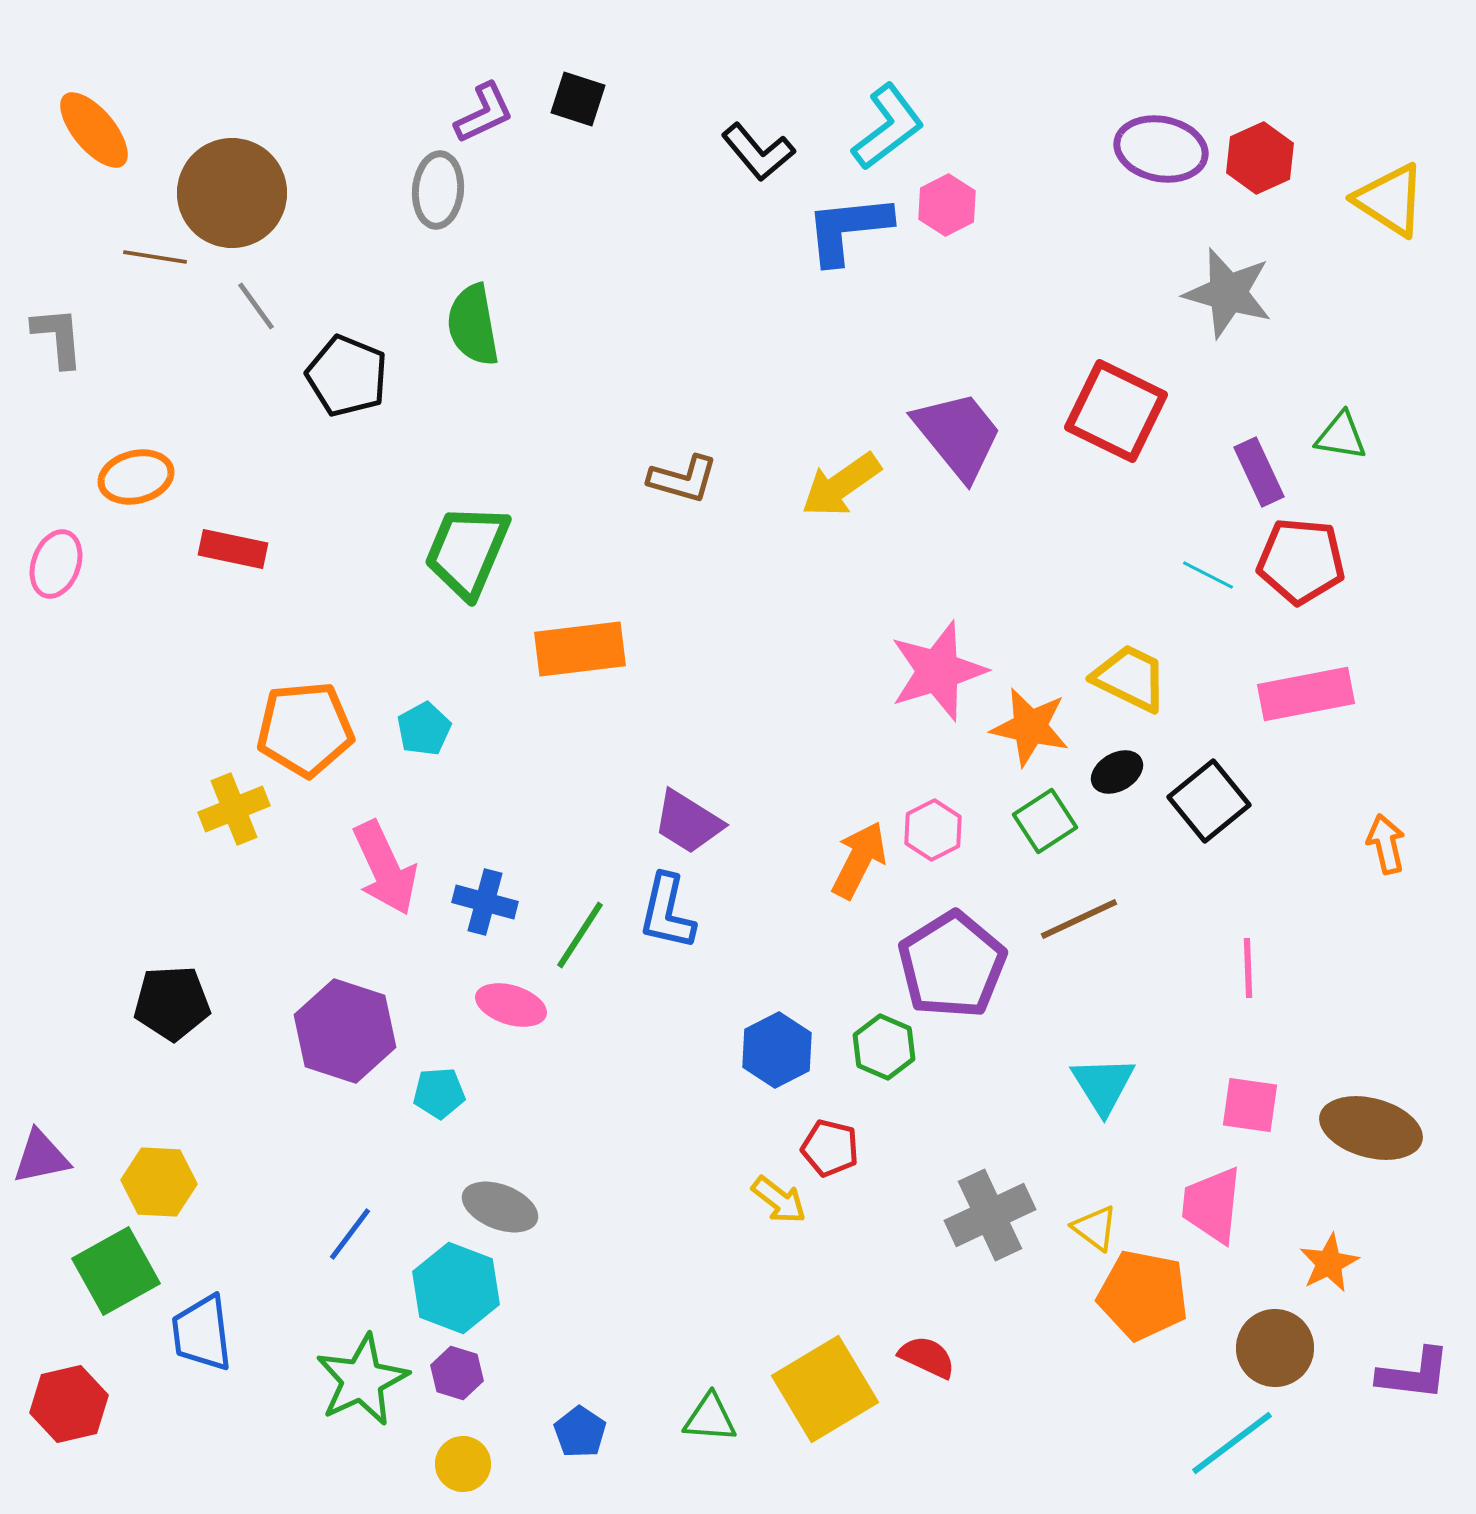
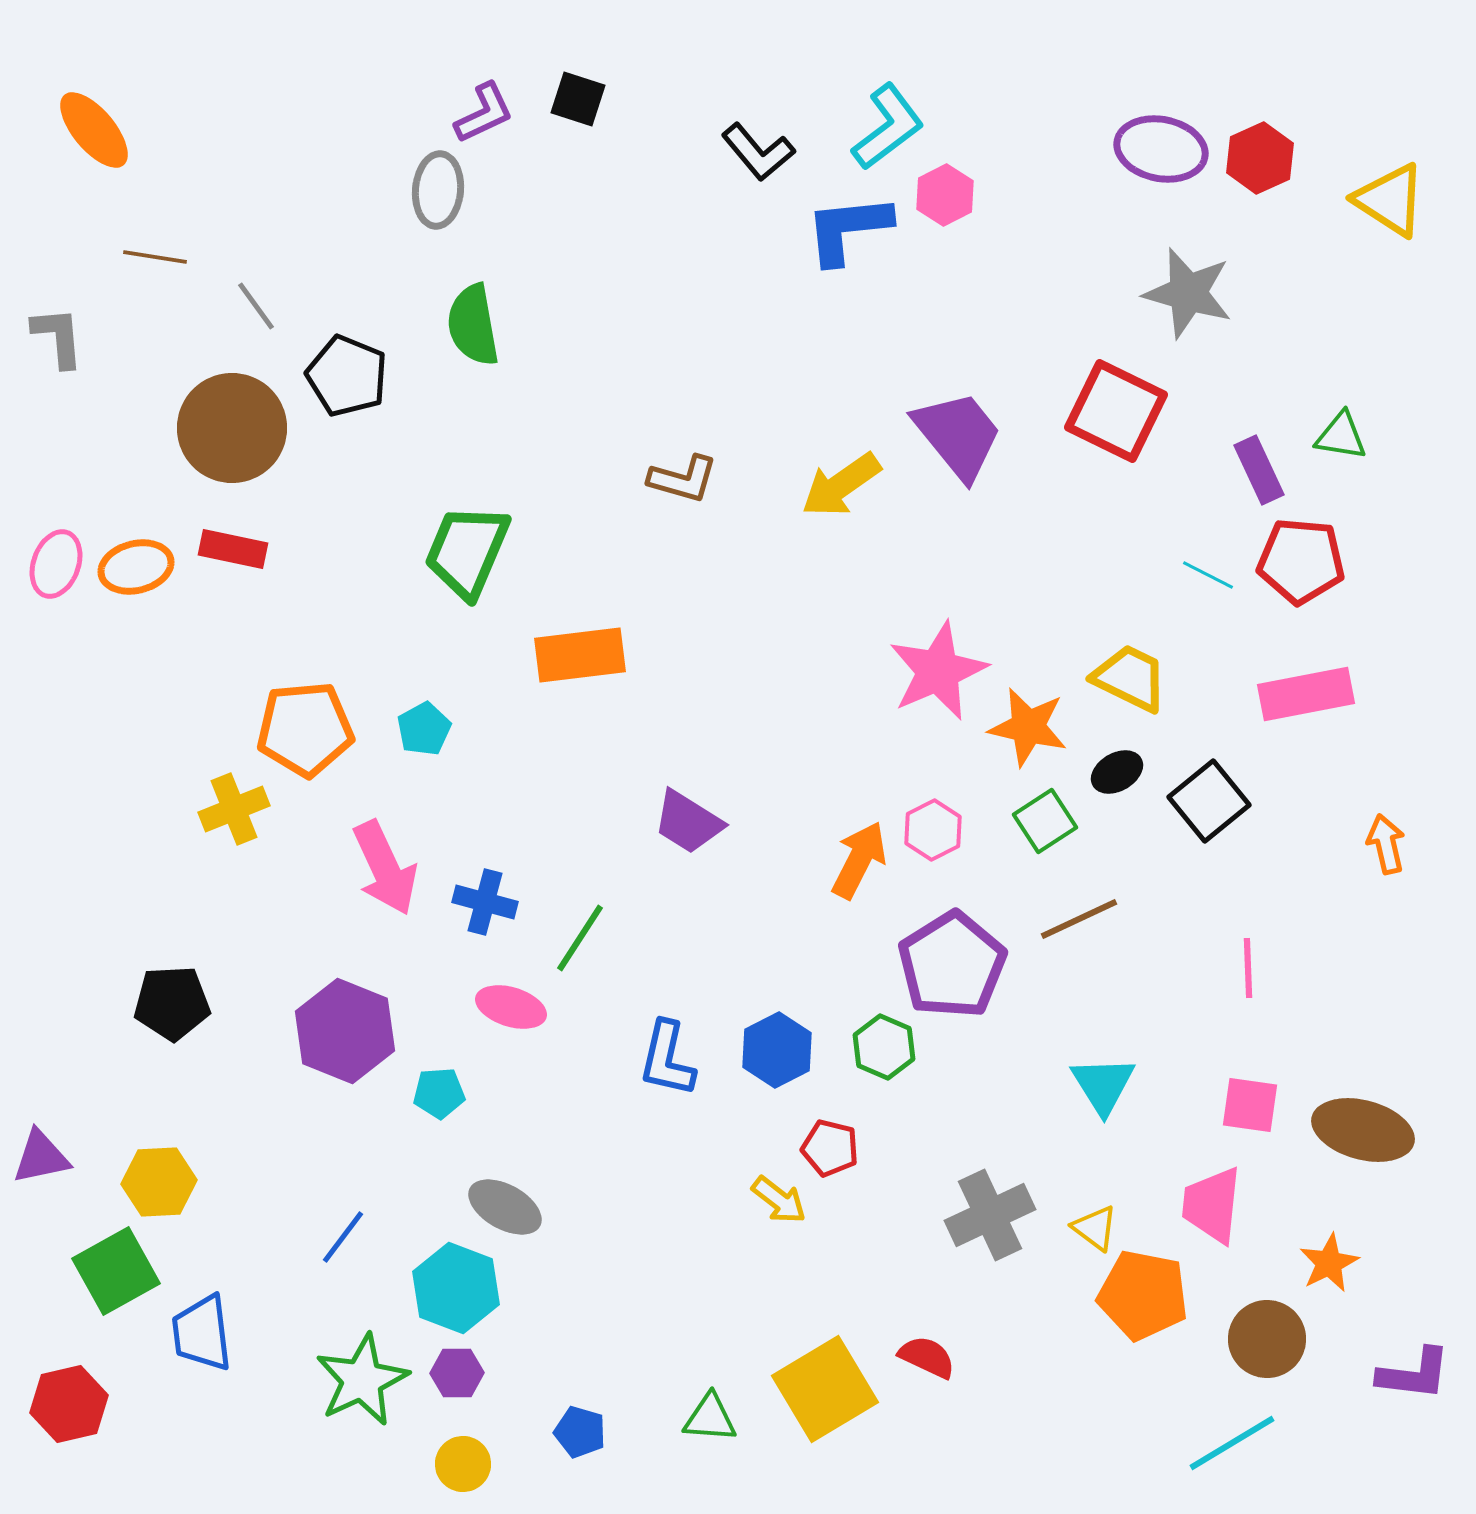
brown circle at (232, 193): moved 235 px down
pink hexagon at (947, 205): moved 2 px left, 10 px up
gray star at (1228, 293): moved 40 px left
purple rectangle at (1259, 472): moved 2 px up
orange ellipse at (136, 477): moved 90 px down
orange rectangle at (580, 649): moved 6 px down
pink star at (938, 671): rotated 6 degrees counterclockwise
orange star at (1030, 727): moved 2 px left
blue L-shape at (667, 912): moved 147 px down
green line at (580, 935): moved 3 px down
pink ellipse at (511, 1005): moved 2 px down
purple hexagon at (345, 1031): rotated 4 degrees clockwise
brown ellipse at (1371, 1128): moved 8 px left, 2 px down
yellow hexagon at (159, 1182): rotated 6 degrees counterclockwise
gray ellipse at (500, 1207): moved 5 px right; rotated 8 degrees clockwise
blue line at (350, 1234): moved 7 px left, 3 px down
brown circle at (1275, 1348): moved 8 px left, 9 px up
purple hexagon at (457, 1373): rotated 18 degrees counterclockwise
blue pentagon at (580, 1432): rotated 18 degrees counterclockwise
cyan line at (1232, 1443): rotated 6 degrees clockwise
